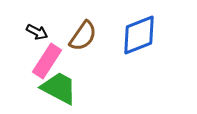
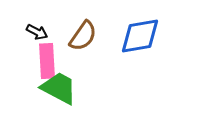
blue diamond: moved 1 px right, 1 px down; rotated 12 degrees clockwise
pink rectangle: rotated 36 degrees counterclockwise
